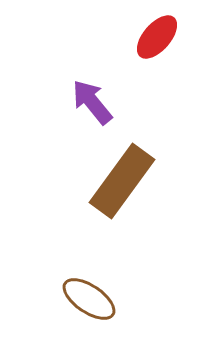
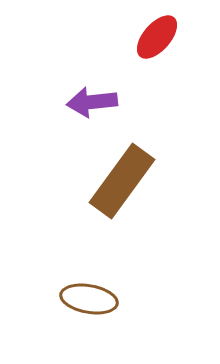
purple arrow: rotated 57 degrees counterclockwise
brown ellipse: rotated 24 degrees counterclockwise
